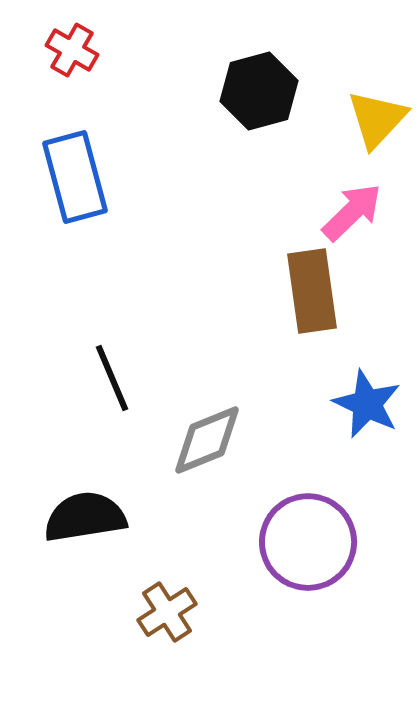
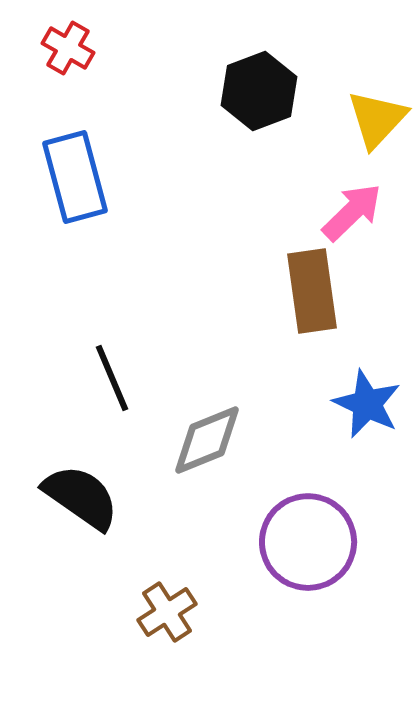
red cross: moved 4 px left, 2 px up
black hexagon: rotated 6 degrees counterclockwise
black semicircle: moved 4 px left, 20 px up; rotated 44 degrees clockwise
